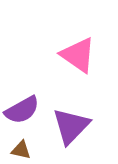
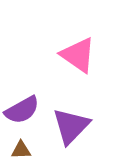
brown triangle: rotated 15 degrees counterclockwise
